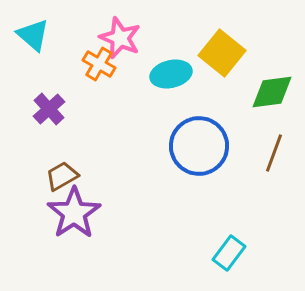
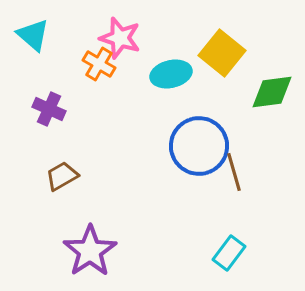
pink star: rotated 6 degrees counterclockwise
purple cross: rotated 24 degrees counterclockwise
brown line: moved 40 px left, 19 px down; rotated 36 degrees counterclockwise
purple star: moved 16 px right, 38 px down
